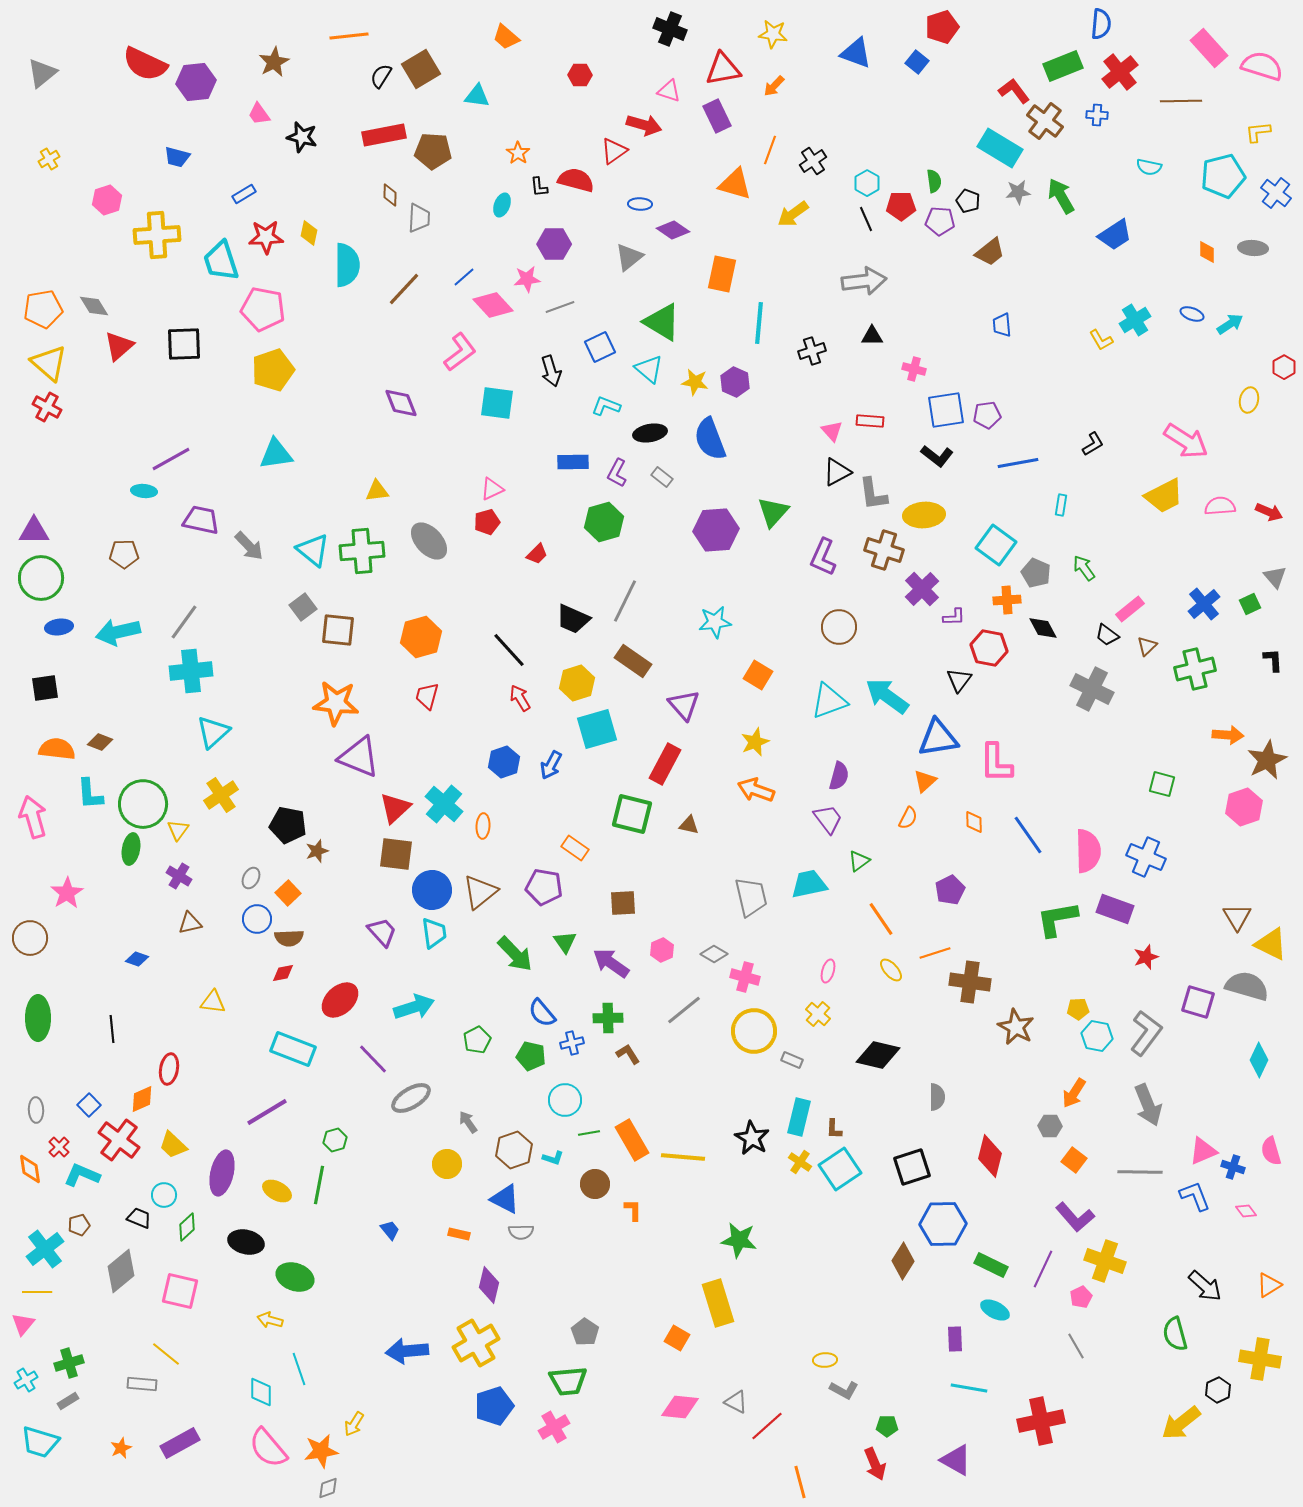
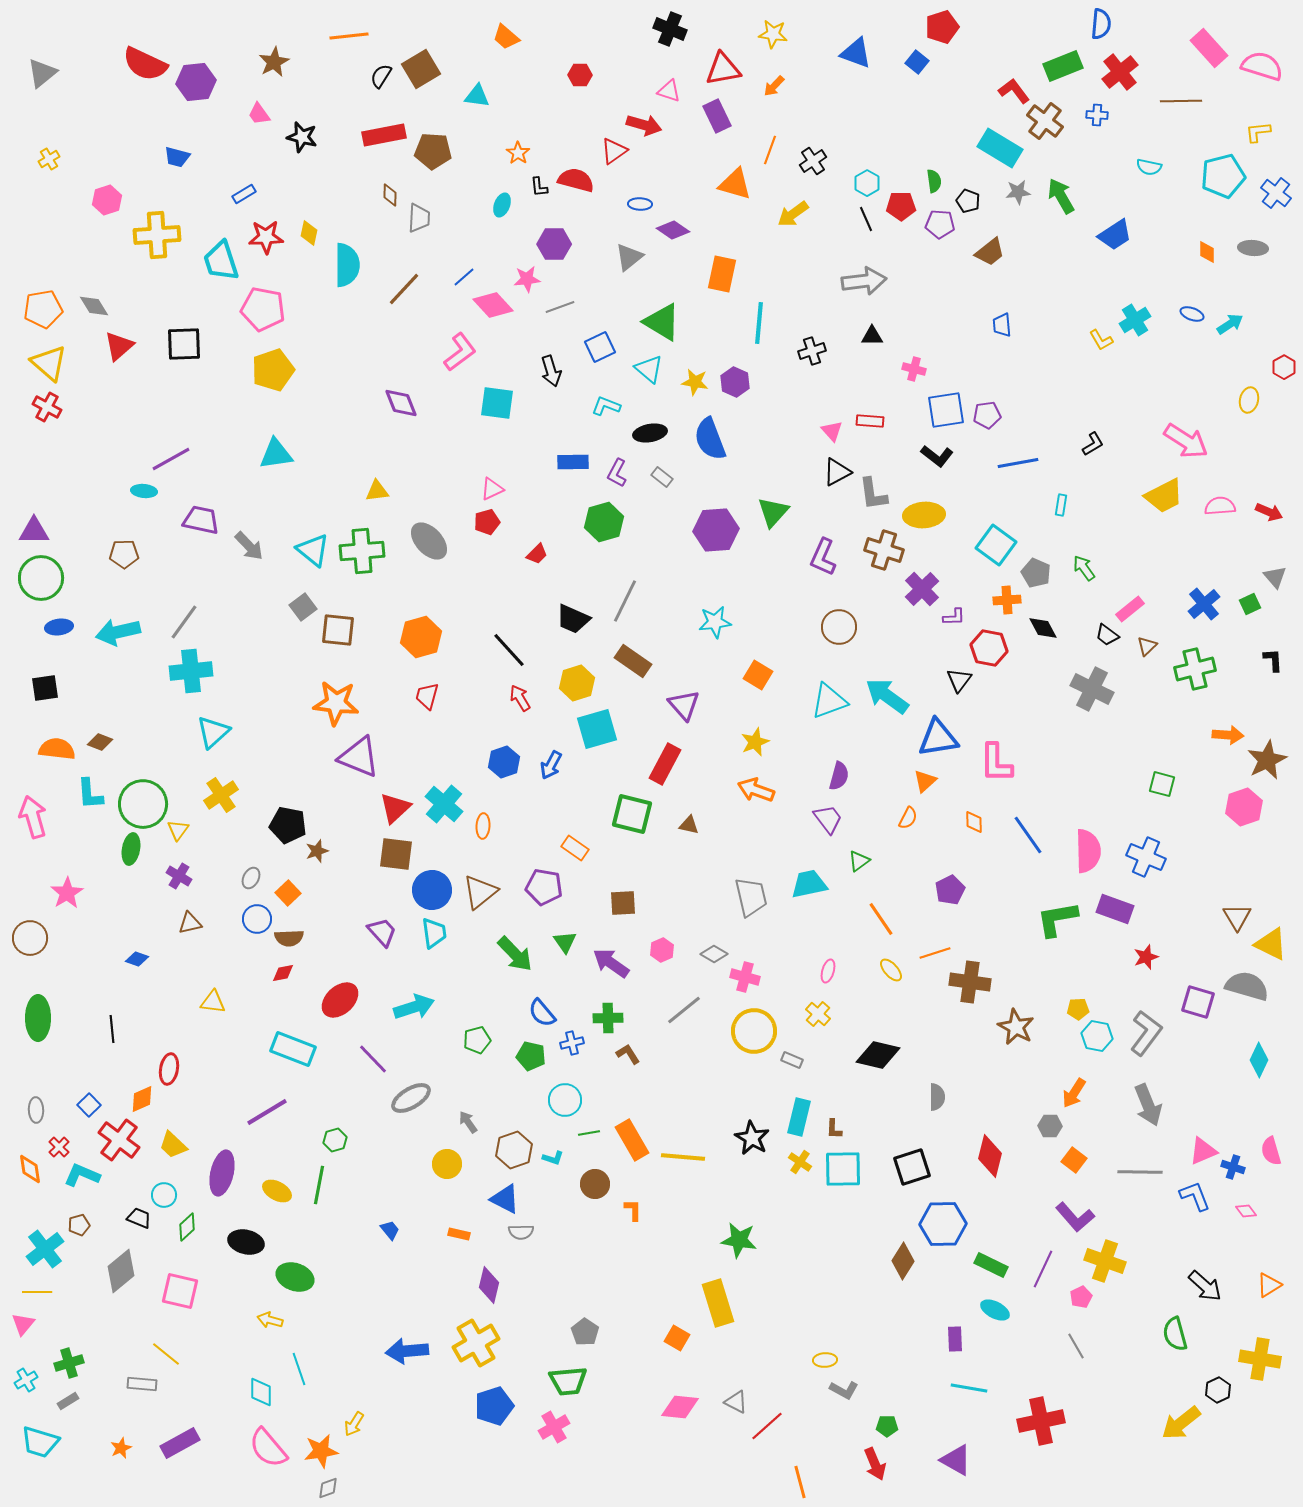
purple pentagon at (940, 221): moved 3 px down
green pentagon at (477, 1040): rotated 12 degrees clockwise
cyan square at (840, 1169): moved 3 px right; rotated 33 degrees clockwise
